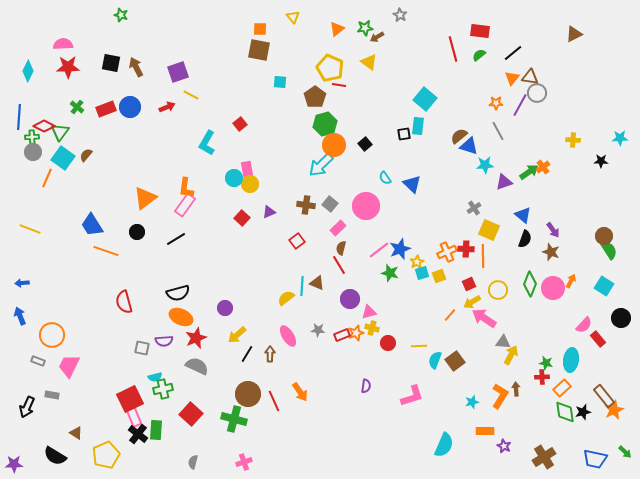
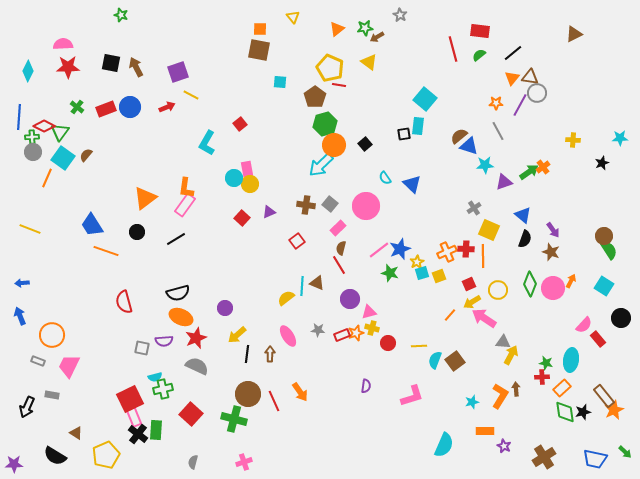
black star at (601, 161): moved 1 px right, 2 px down; rotated 24 degrees counterclockwise
black line at (247, 354): rotated 24 degrees counterclockwise
